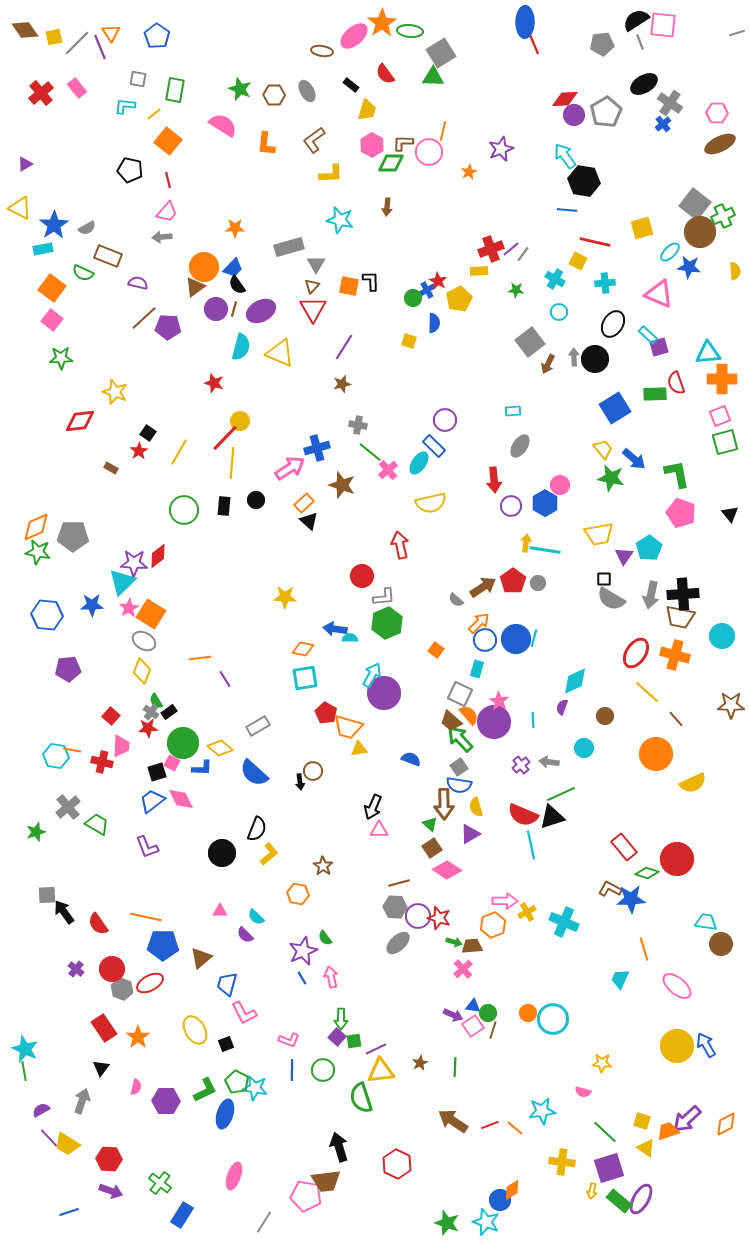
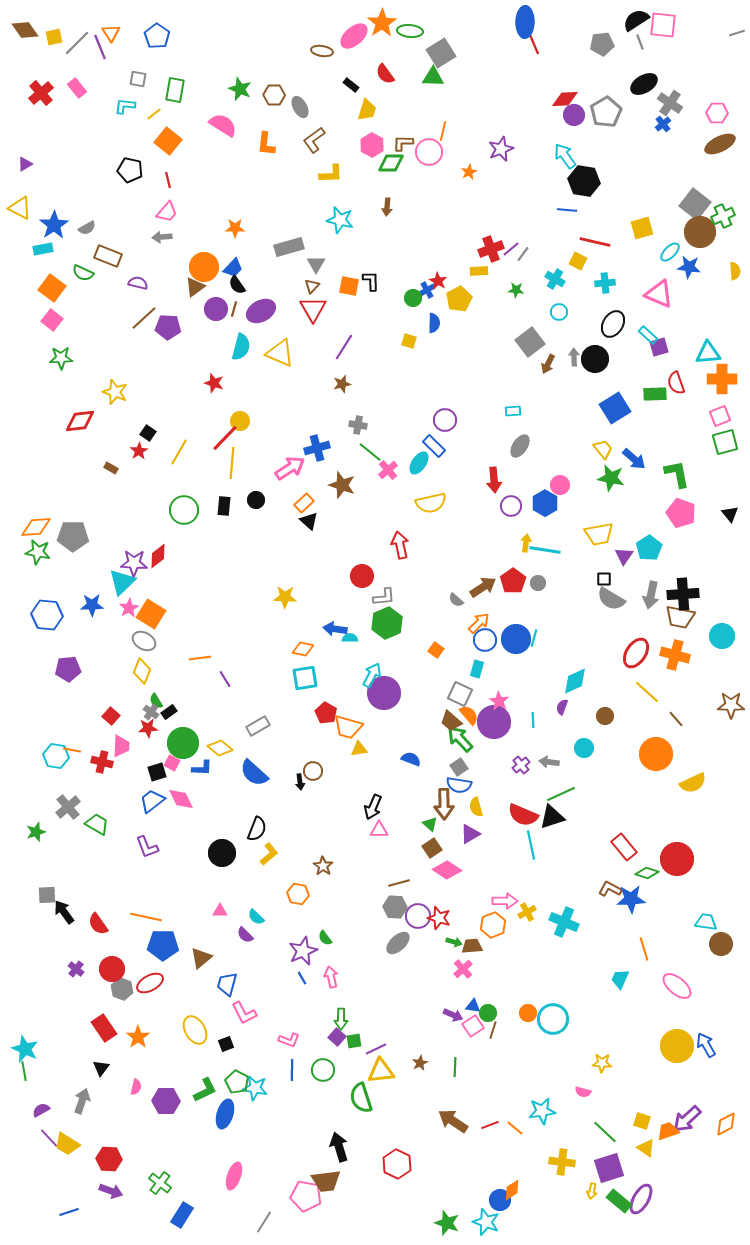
gray ellipse at (307, 91): moved 7 px left, 16 px down
orange diamond at (36, 527): rotated 20 degrees clockwise
